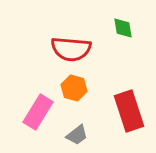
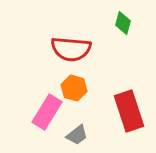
green diamond: moved 5 px up; rotated 25 degrees clockwise
pink rectangle: moved 9 px right
